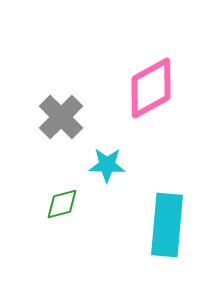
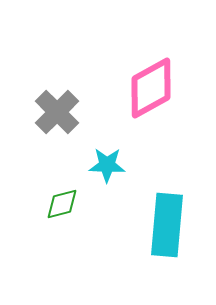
gray cross: moved 4 px left, 5 px up
